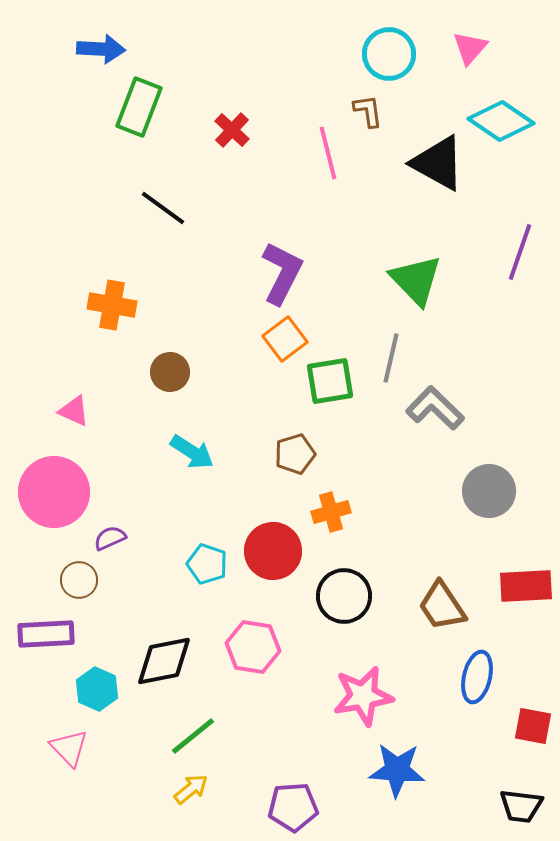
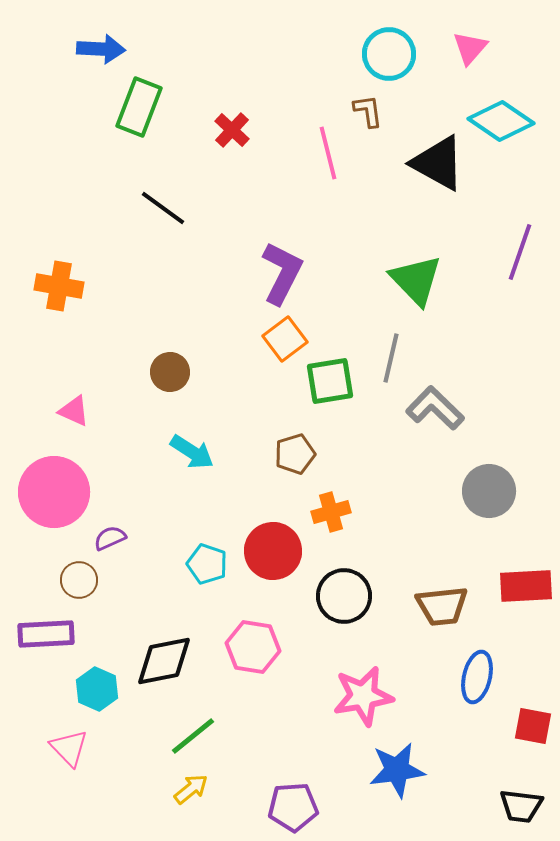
orange cross at (112, 305): moved 53 px left, 19 px up
brown trapezoid at (442, 606): rotated 62 degrees counterclockwise
blue star at (397, 770): rotated 12 degrees counterclockwise
